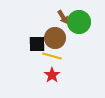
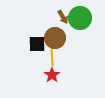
green circle: moved 1 px right, 4 px up
yellow line: rotated 72 degrees clockwise
